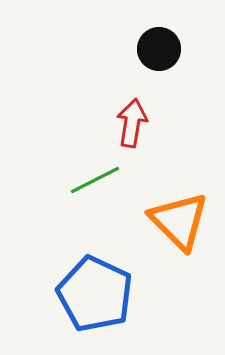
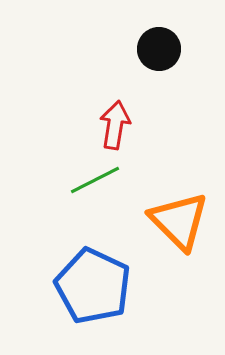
red arrow: moved 17 px left, 2 px down
blue pentagon: moved 2 px left, 8 px up
